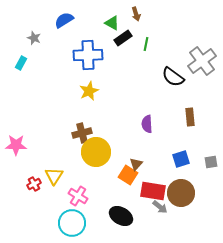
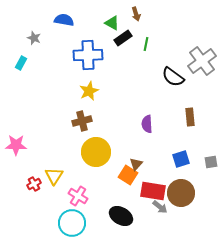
blue semicircle: rotated 42 degrees clockwise
brown cross: moved 12 px up
